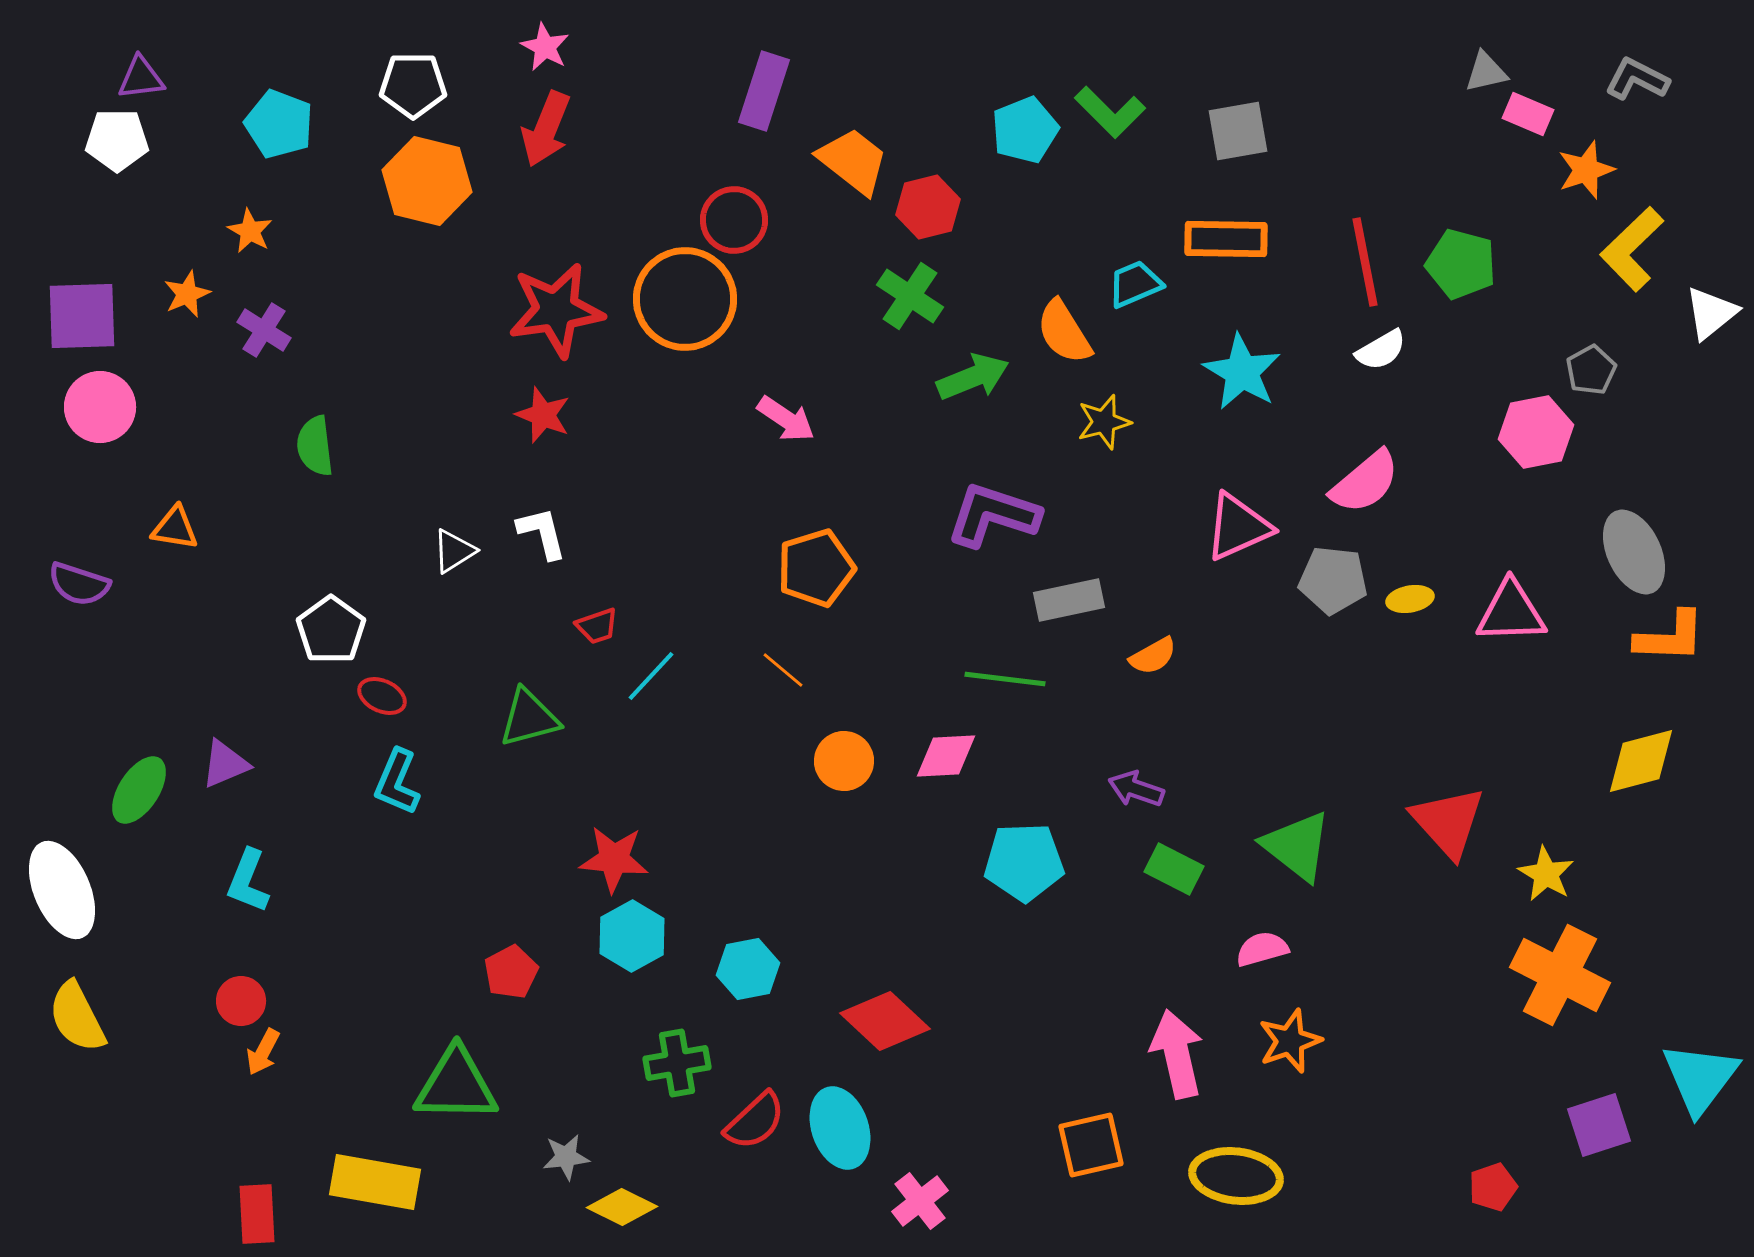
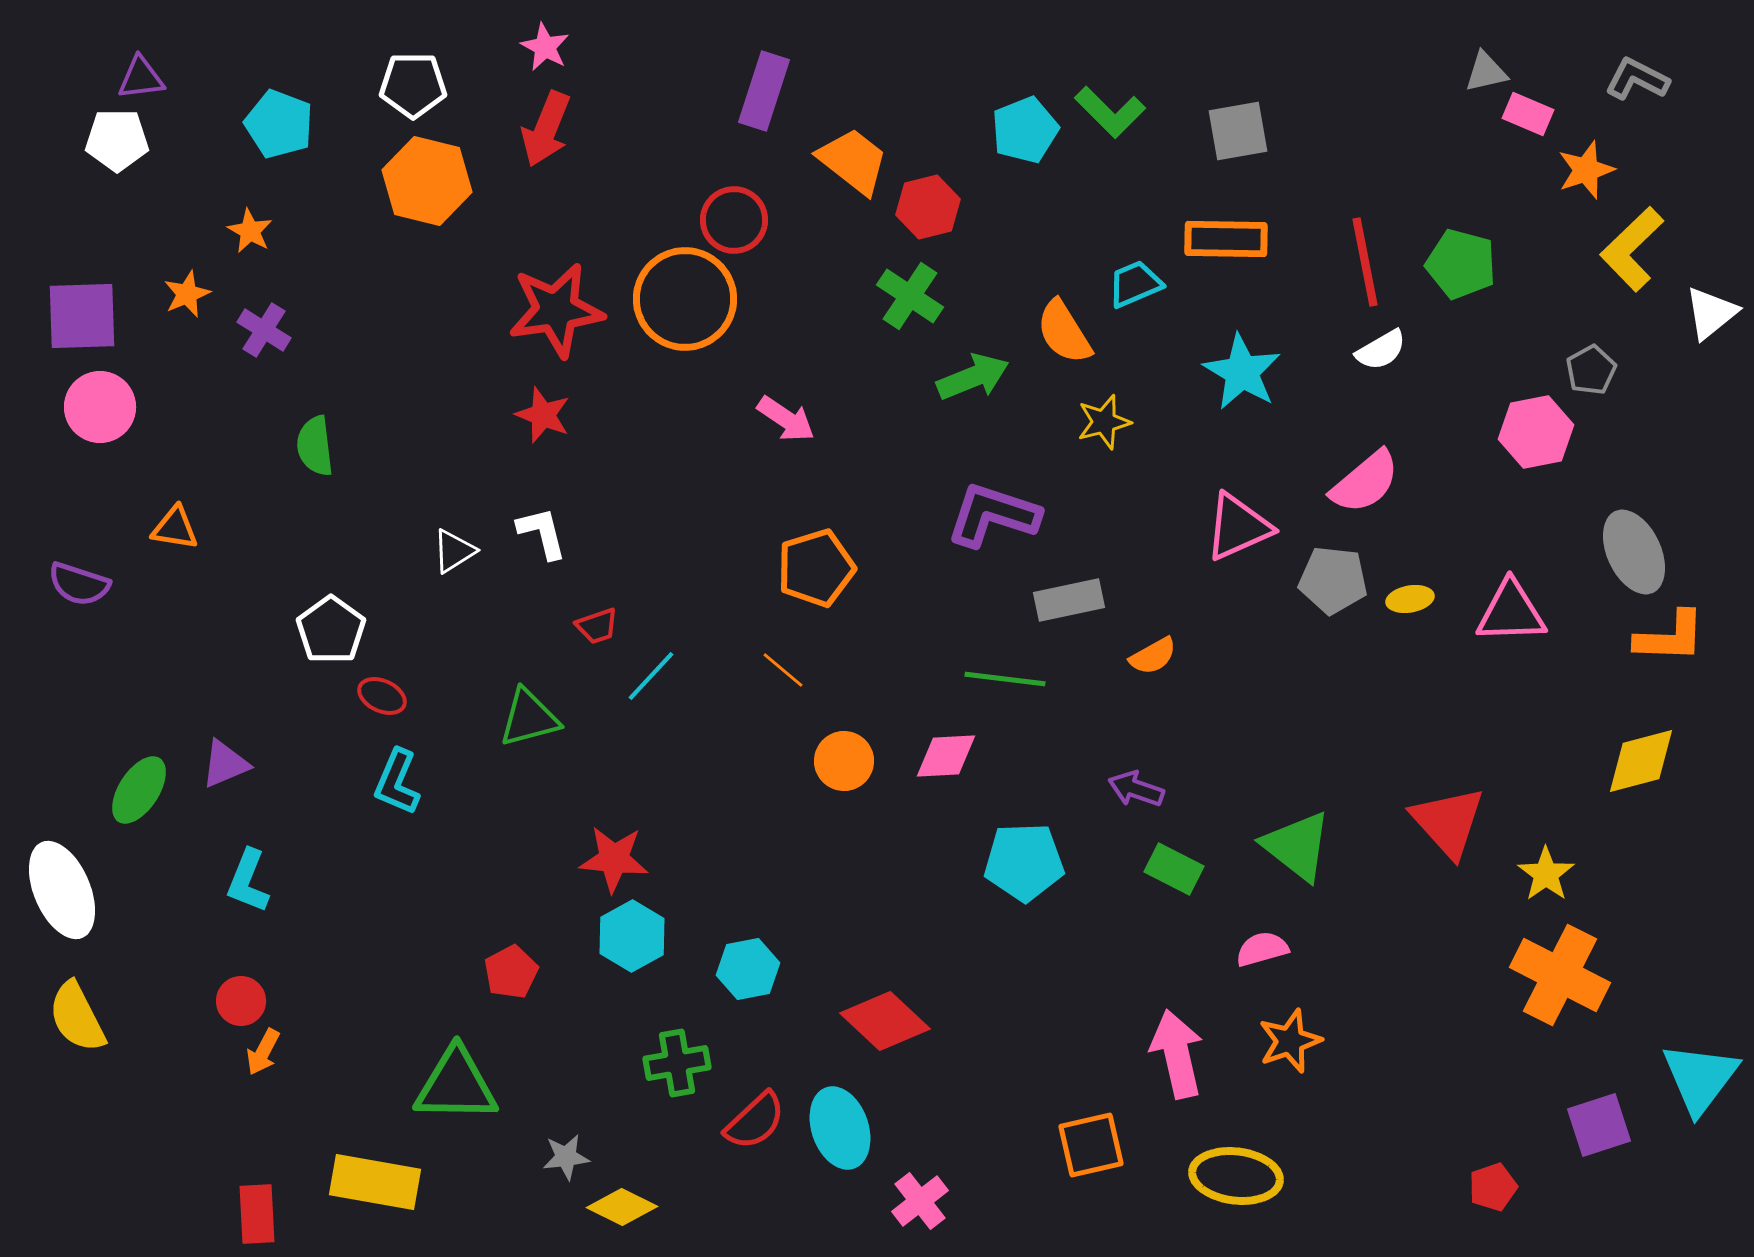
yellow star at (1546, 874): rotated 6 degrees clockwise
